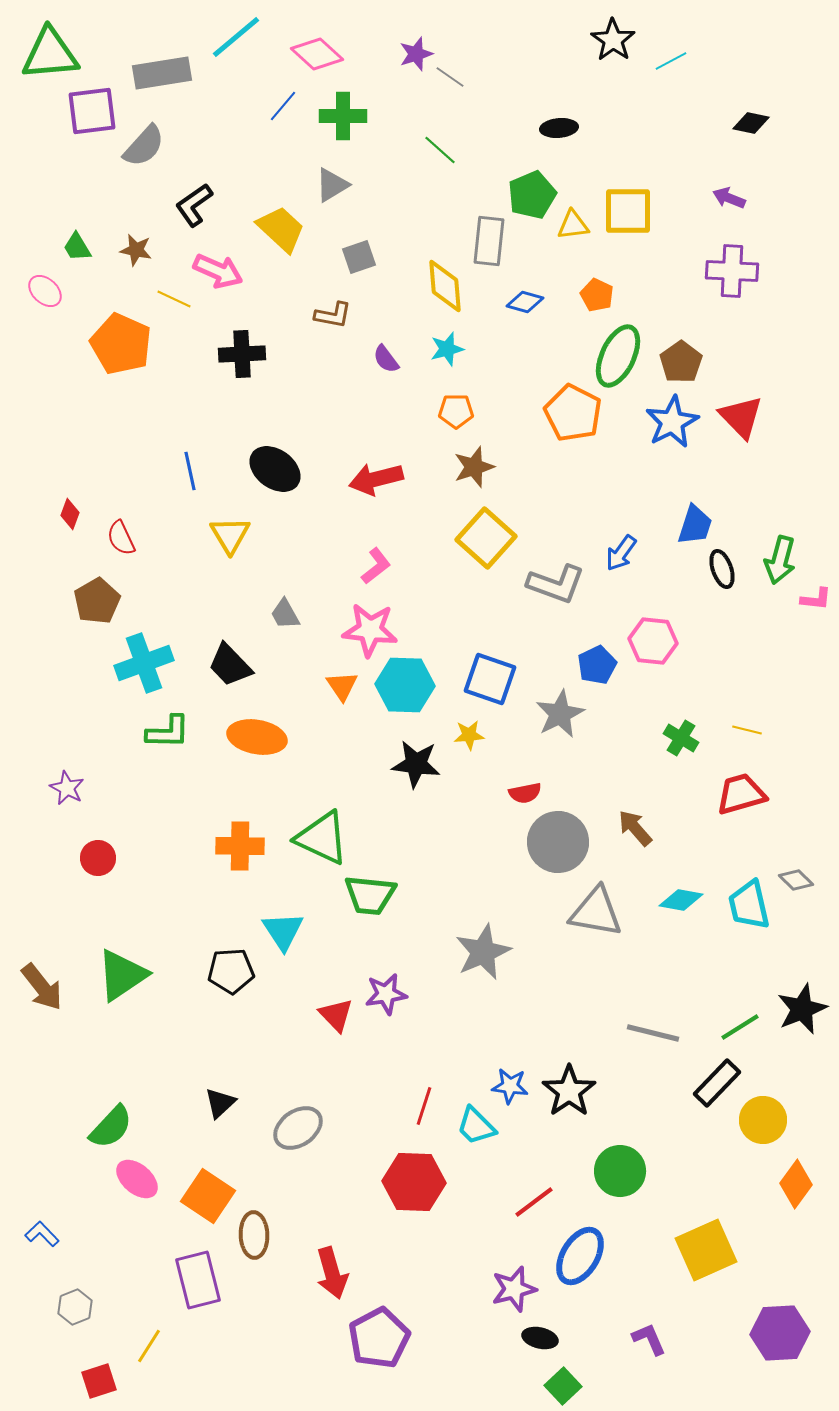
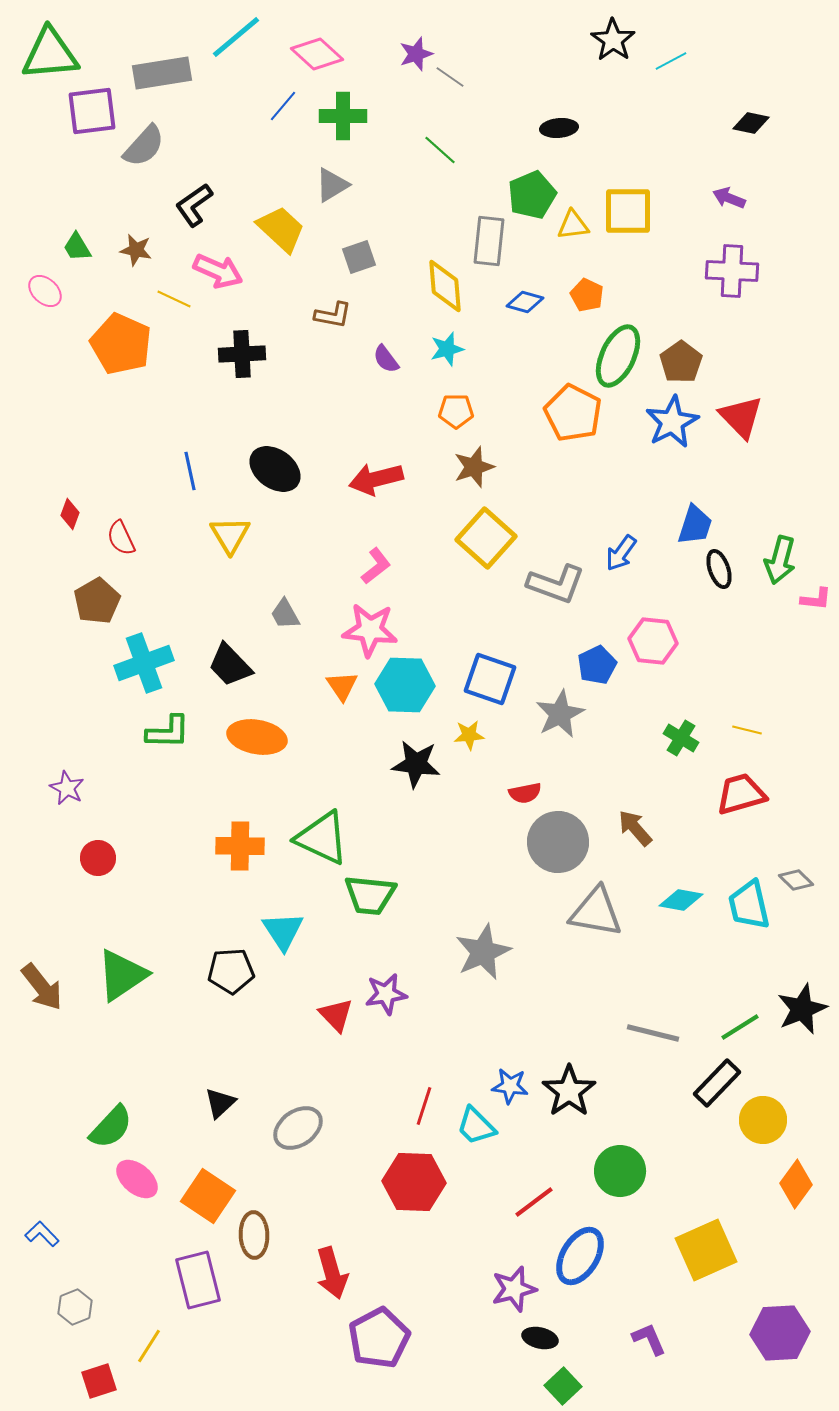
orange pentagon at (597, 295): moved 10 px left
black ellipse at (722, 569): moved 3 px left
